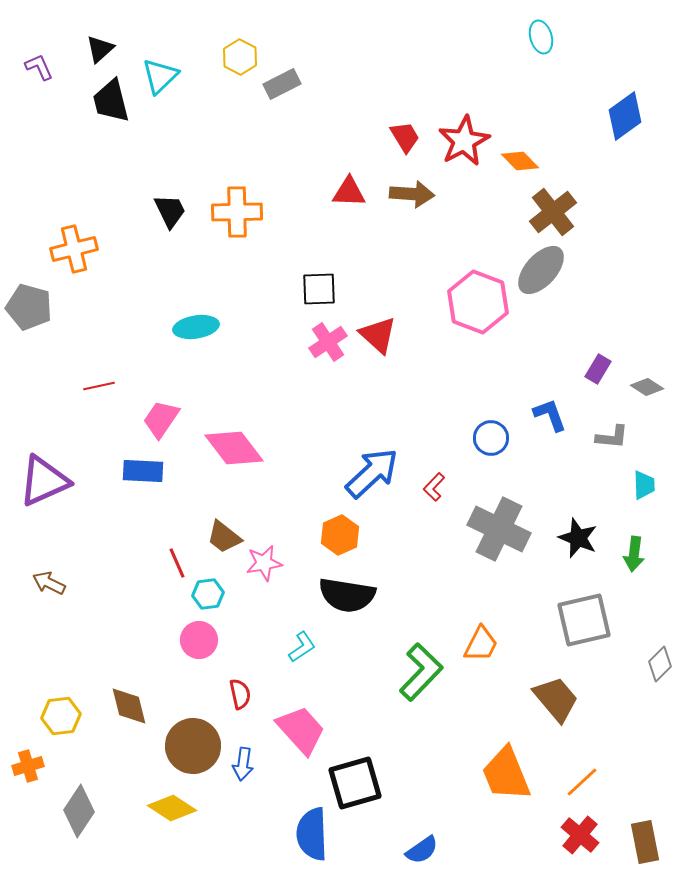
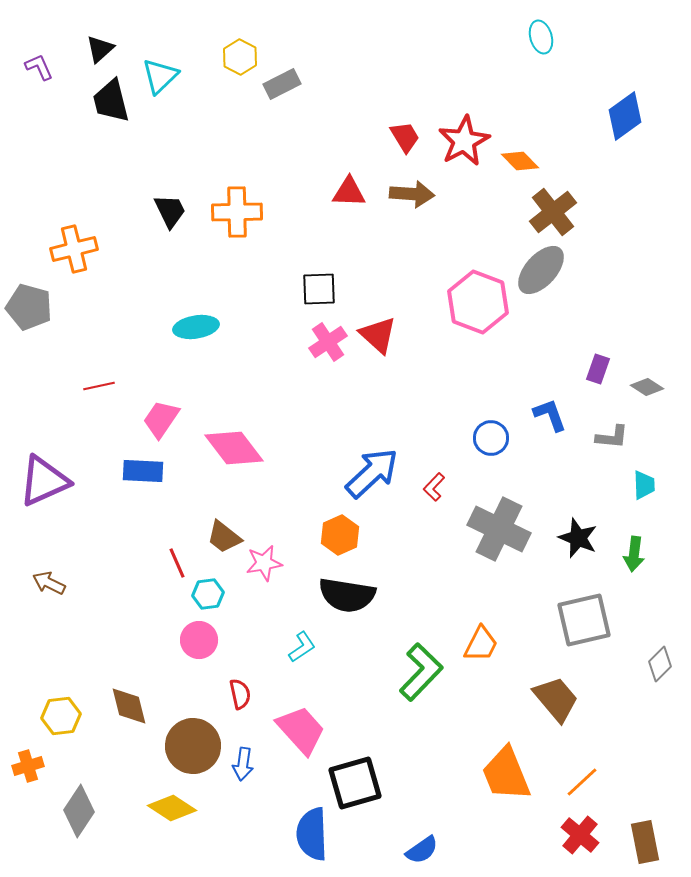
purple rectangle at (598, 369): rotated 12 degrees counterclockwise
